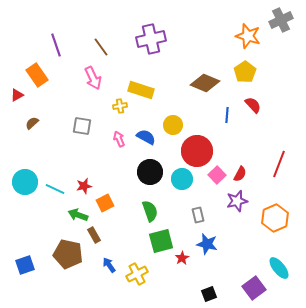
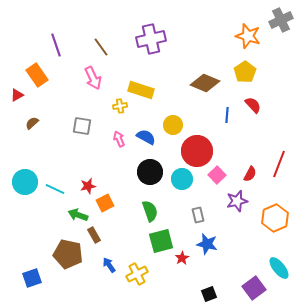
red semicircle at (240, 174): moved 10 px right
red star at (84, 186): moved 4 px right
blue square at (25, 265): moved 7 px right, 13 px down
